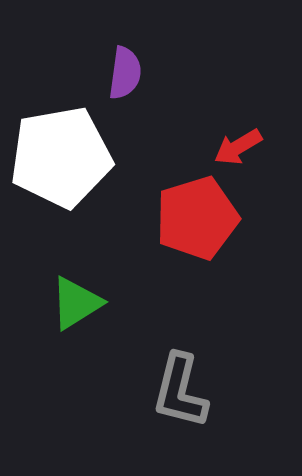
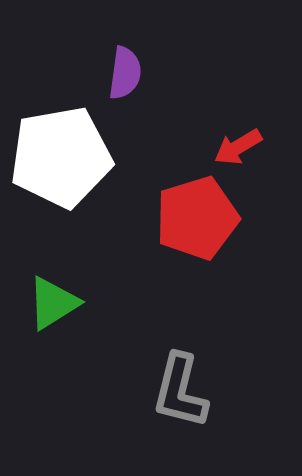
green triangle: moved 23 px left
